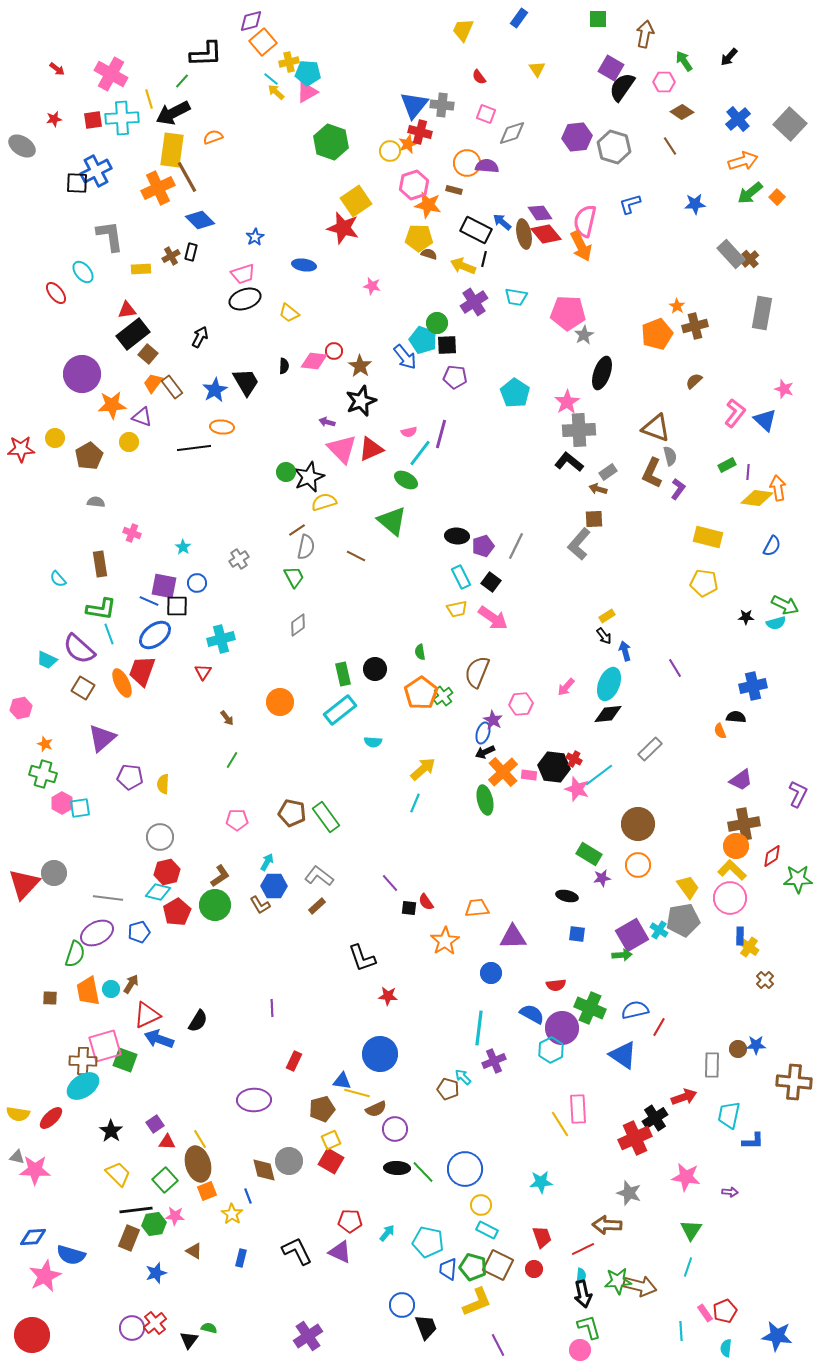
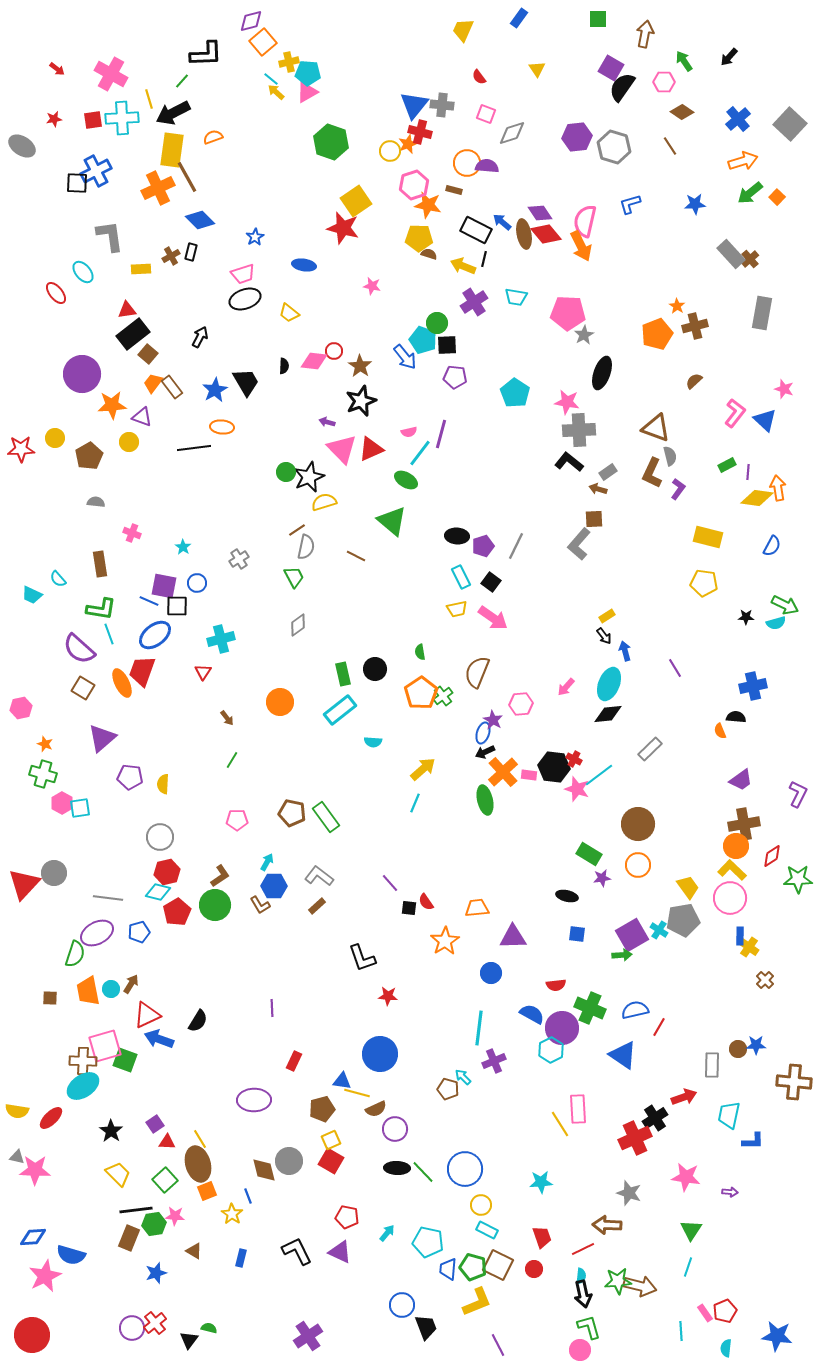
pink star at (567, 402): rotated 30 degrees counterclockwise
cyan trapezoid at (47, 660): moved 15 px left, 65 px up
yellow semicircle at (18, 1114): moved 1 px left, 3 px up
red pentagon at (350, 1221): moved 3 px left, 4 px up; rotated 10 degrees clockwise
